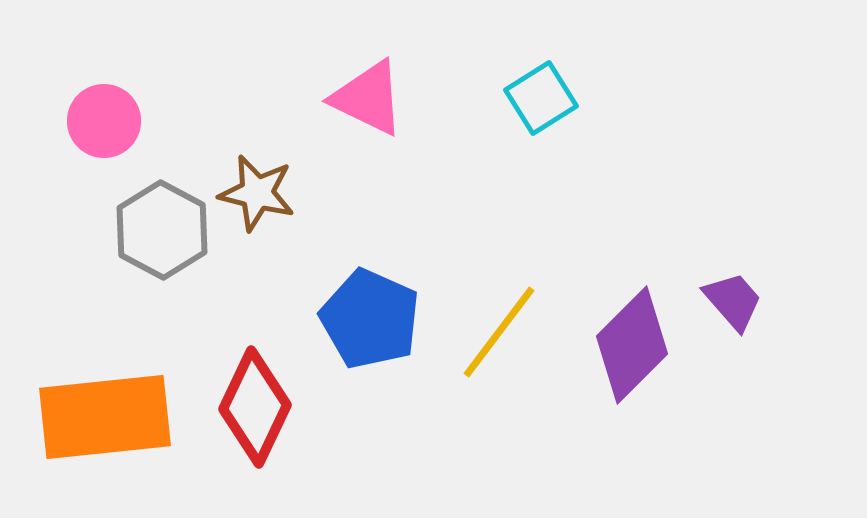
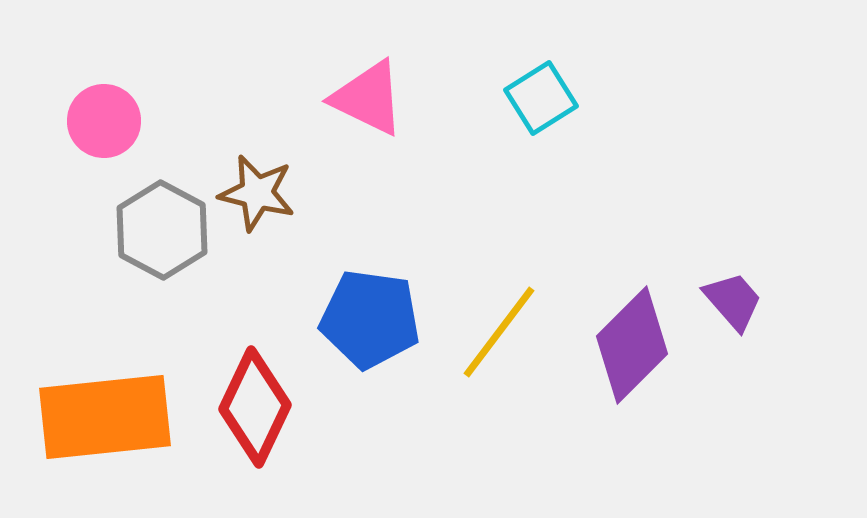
blue pentagon: rotated 16 degrees counterclockwise
